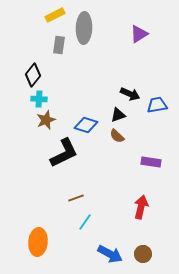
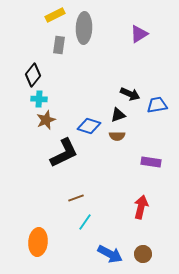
blue diamond: moved 3 px right, 1 px down
brown semicircle: rotated 42 degrees counterclockwise
